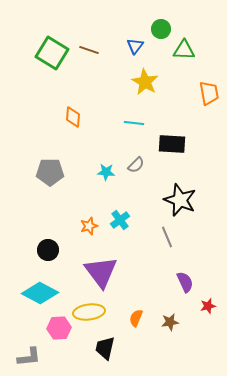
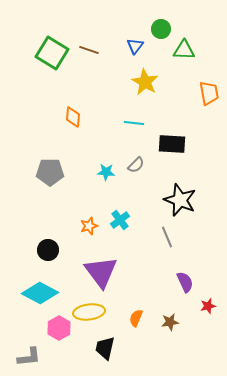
pink hexagon: rotated 25 degrees counterclockwise
